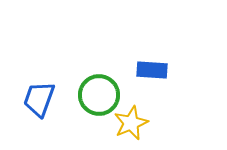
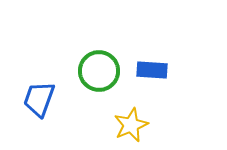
green circle: moved 24 px up
yellow star: moved 2 px down
